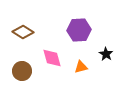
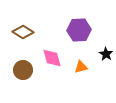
brown circle: moved 1 px right, 1 px up
